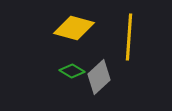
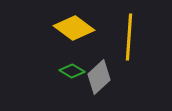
yellow diamond: rotated 21 degrees clockwise
